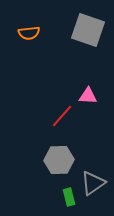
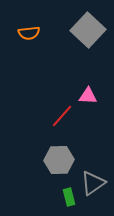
gray square: rotated 24 degrees clockwise
